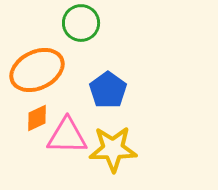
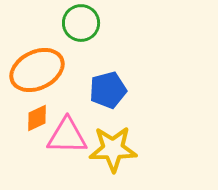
blue pentagon: rotated 21 degrees clockwise
